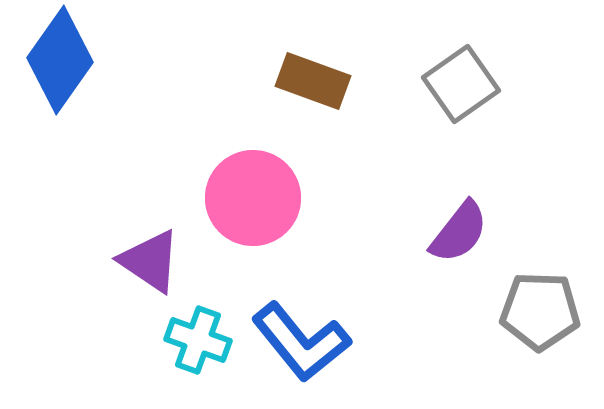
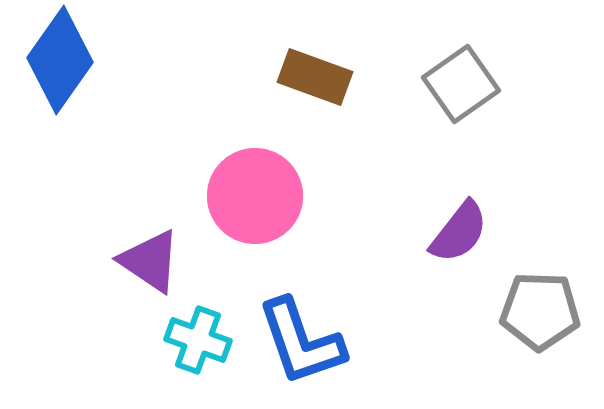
brown rectangle: moved 2 px right, 4 px up
pink circle: moved 2 px right, 2 px up
blue L-shape: rotated 20 degrees clockwise
